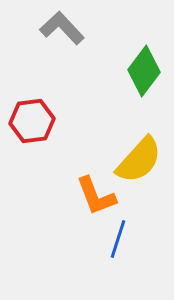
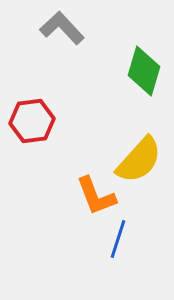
green diamond: rotated 21 degrees counterclockwise
